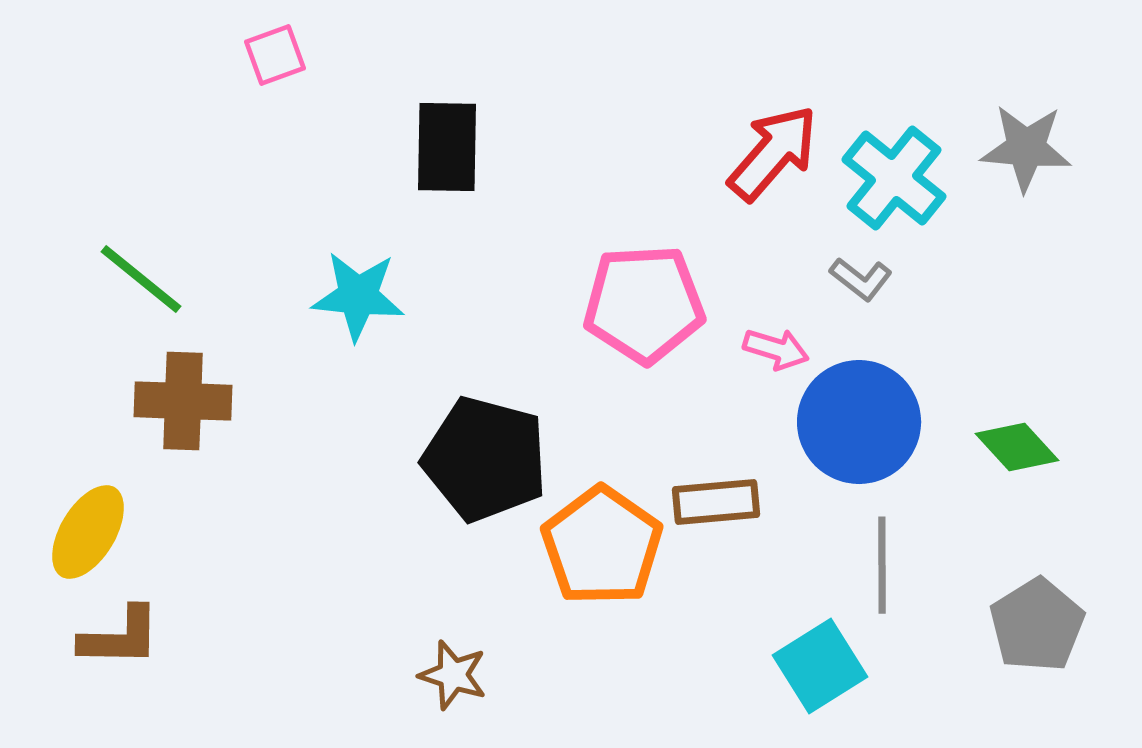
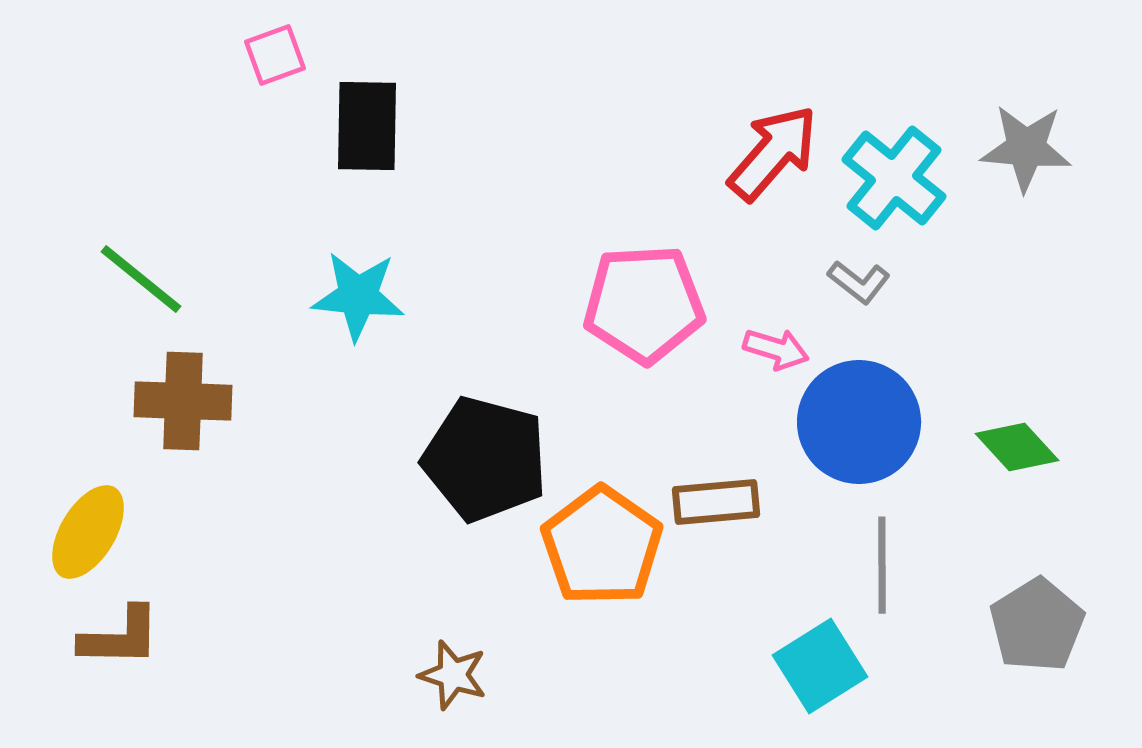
black rectangle: moved 80 px left, 21 px up
gray L-shape: moved 2 px left, 3 px down
